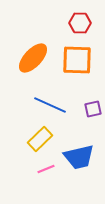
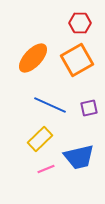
orange square: rotated 32 degrees counterclockwise
purple square: moved 4 px left, 1 px up
